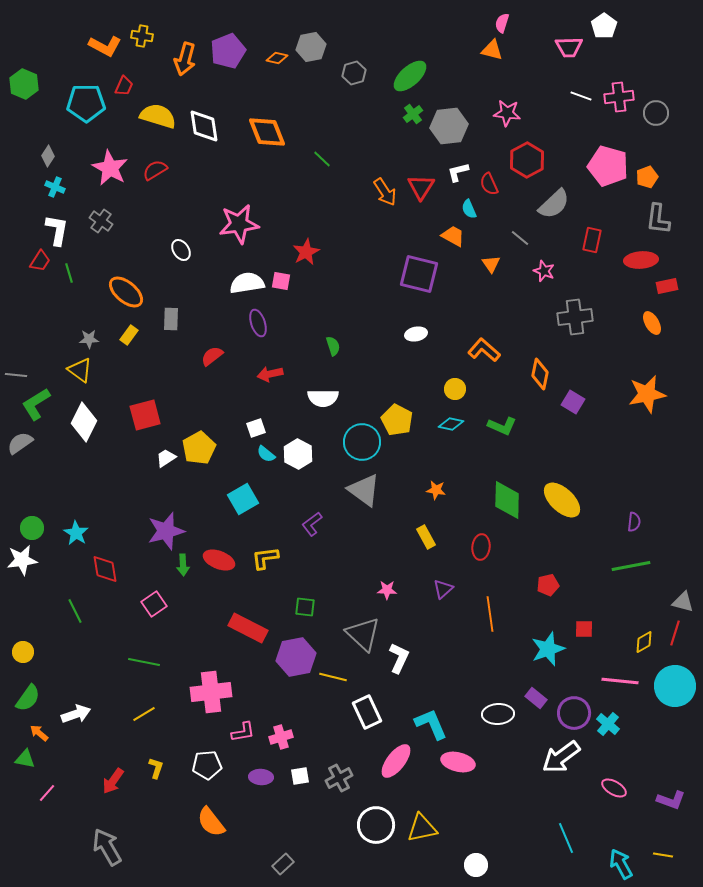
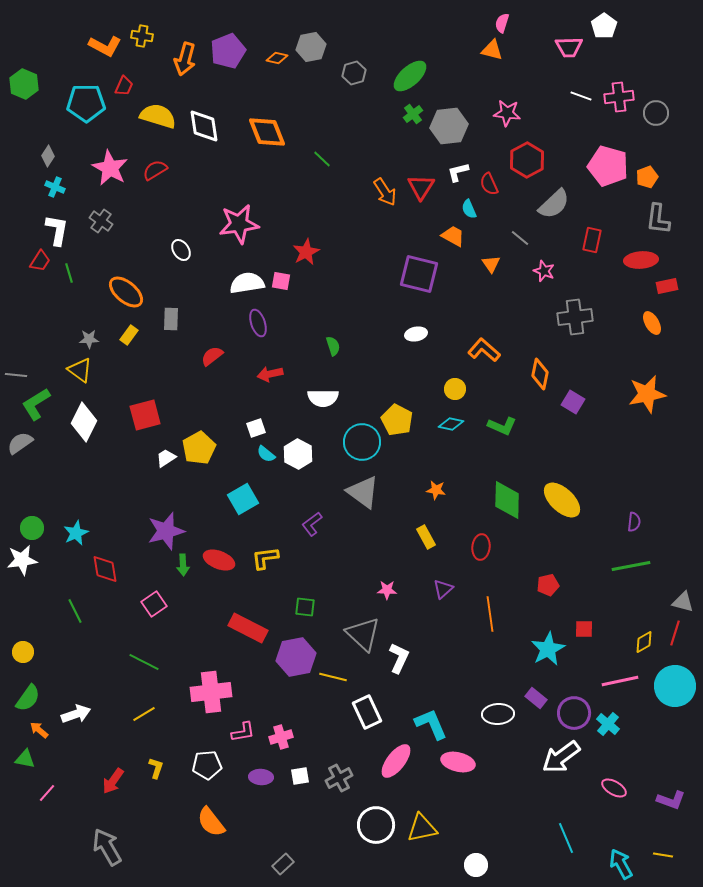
gray triangle at (364, 490): moved 1 px left, 2 px down
cyan star at (76, 533): rotated 15 degrees clockwise
cyan star at (548, 649): rotated 8 degrees counterclockwise
green line at (144, 662): rotated 16 degrees clockwise
pink line at (620, 681): rotated 18 degrees counterclockwise
orange arrow at (39, 733): moved 3 px up
